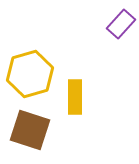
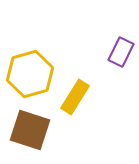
purple rectangle: moved 28 px down; rotated 16 degrees counterclockwise
yellow rectangle: rotated 32 degrees clockwise
